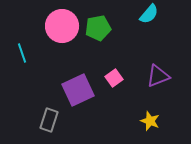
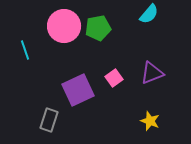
pink circle: moved 2 px right
cyan line: moved 3 px right, 3 px up
purple triangle: moved 6 px left, 3 px up
